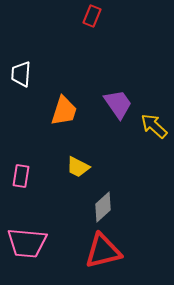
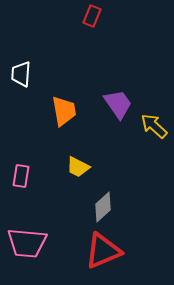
orange trapezoid: rotated 28 degrees counterclockwise
red triangle: rotated 9 degrees counterclockwise
